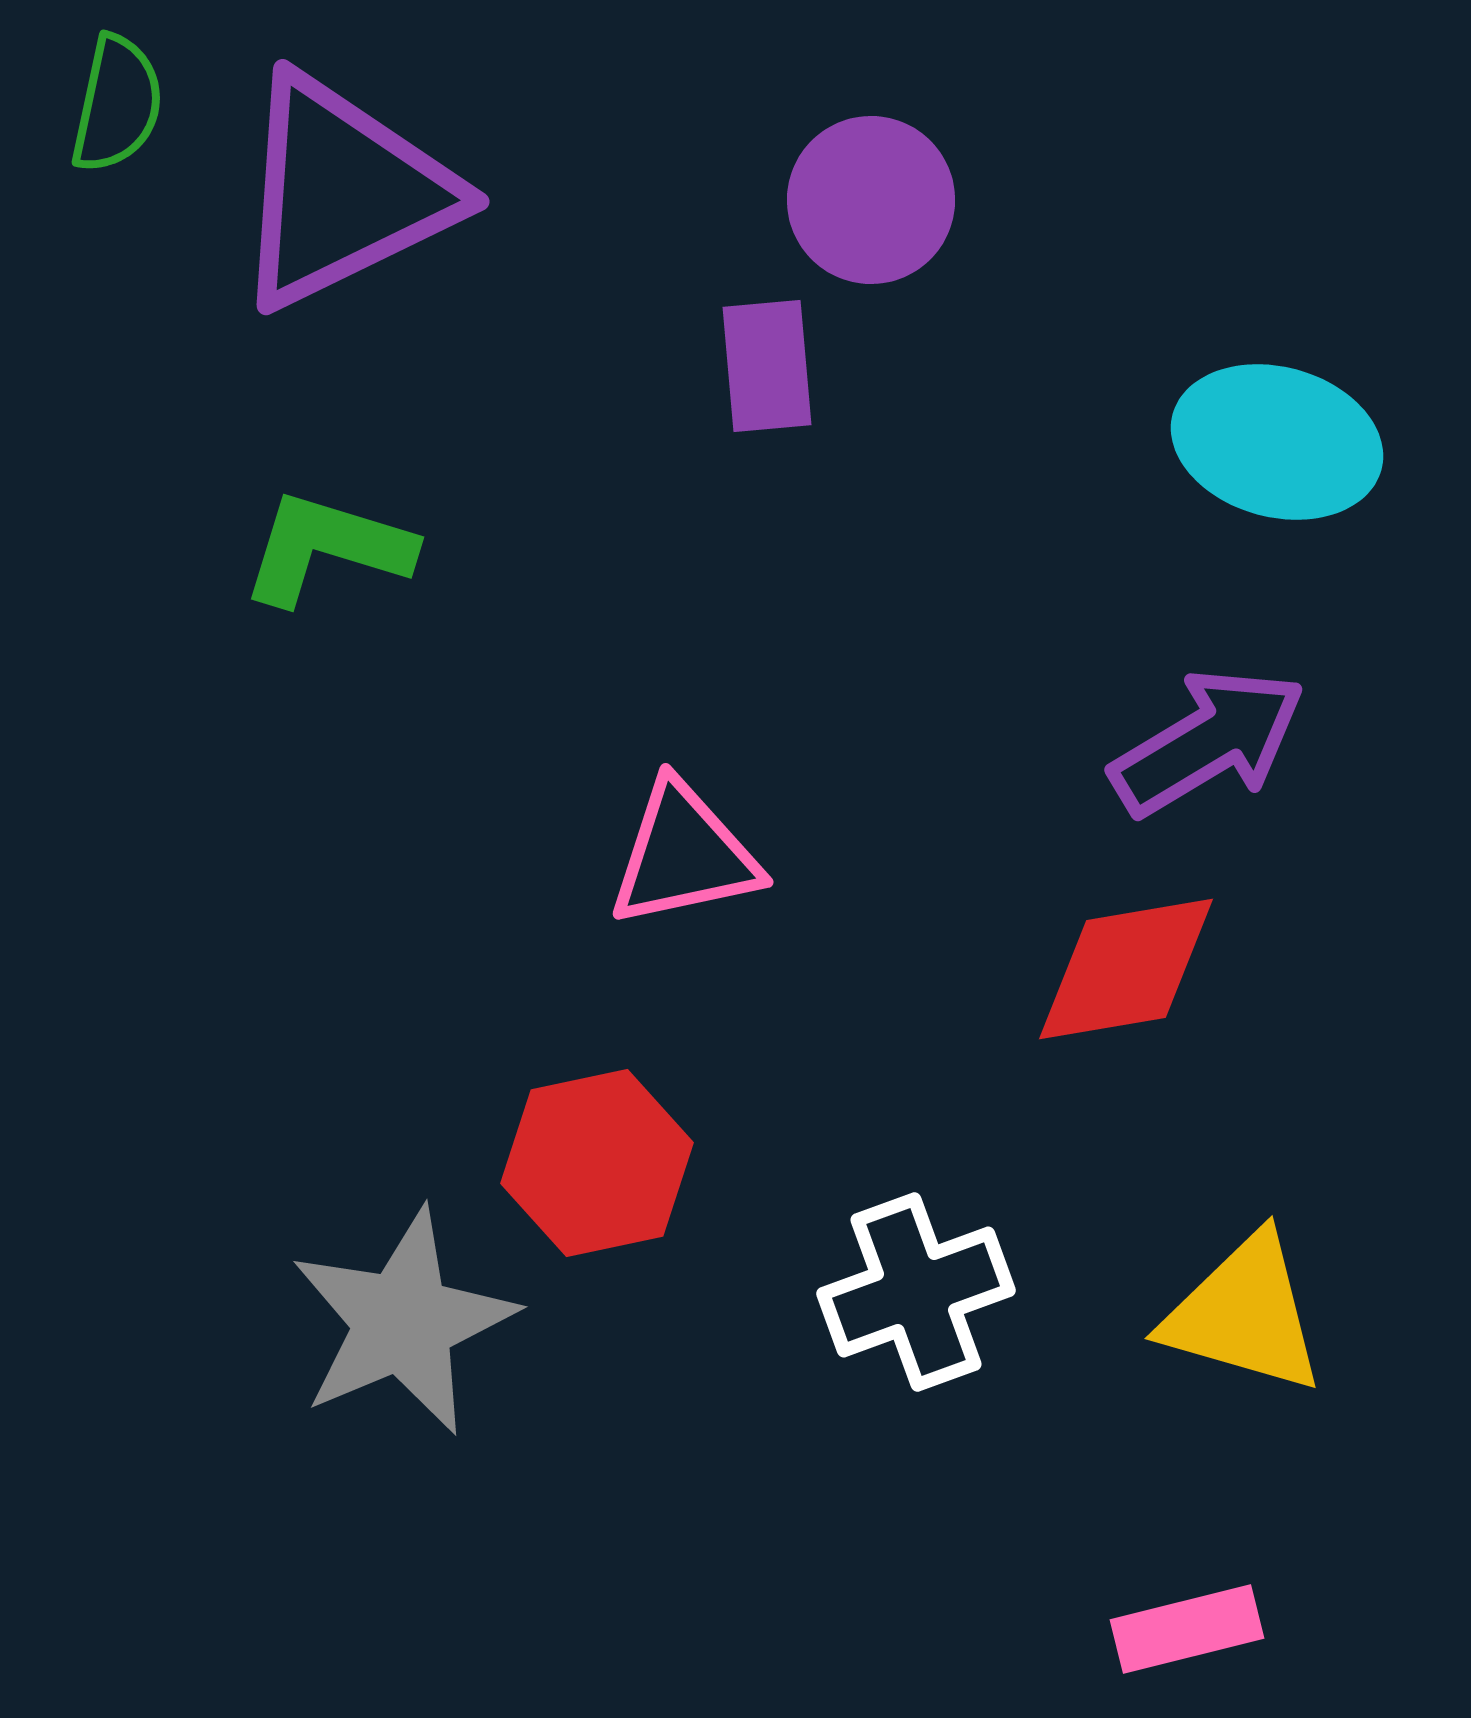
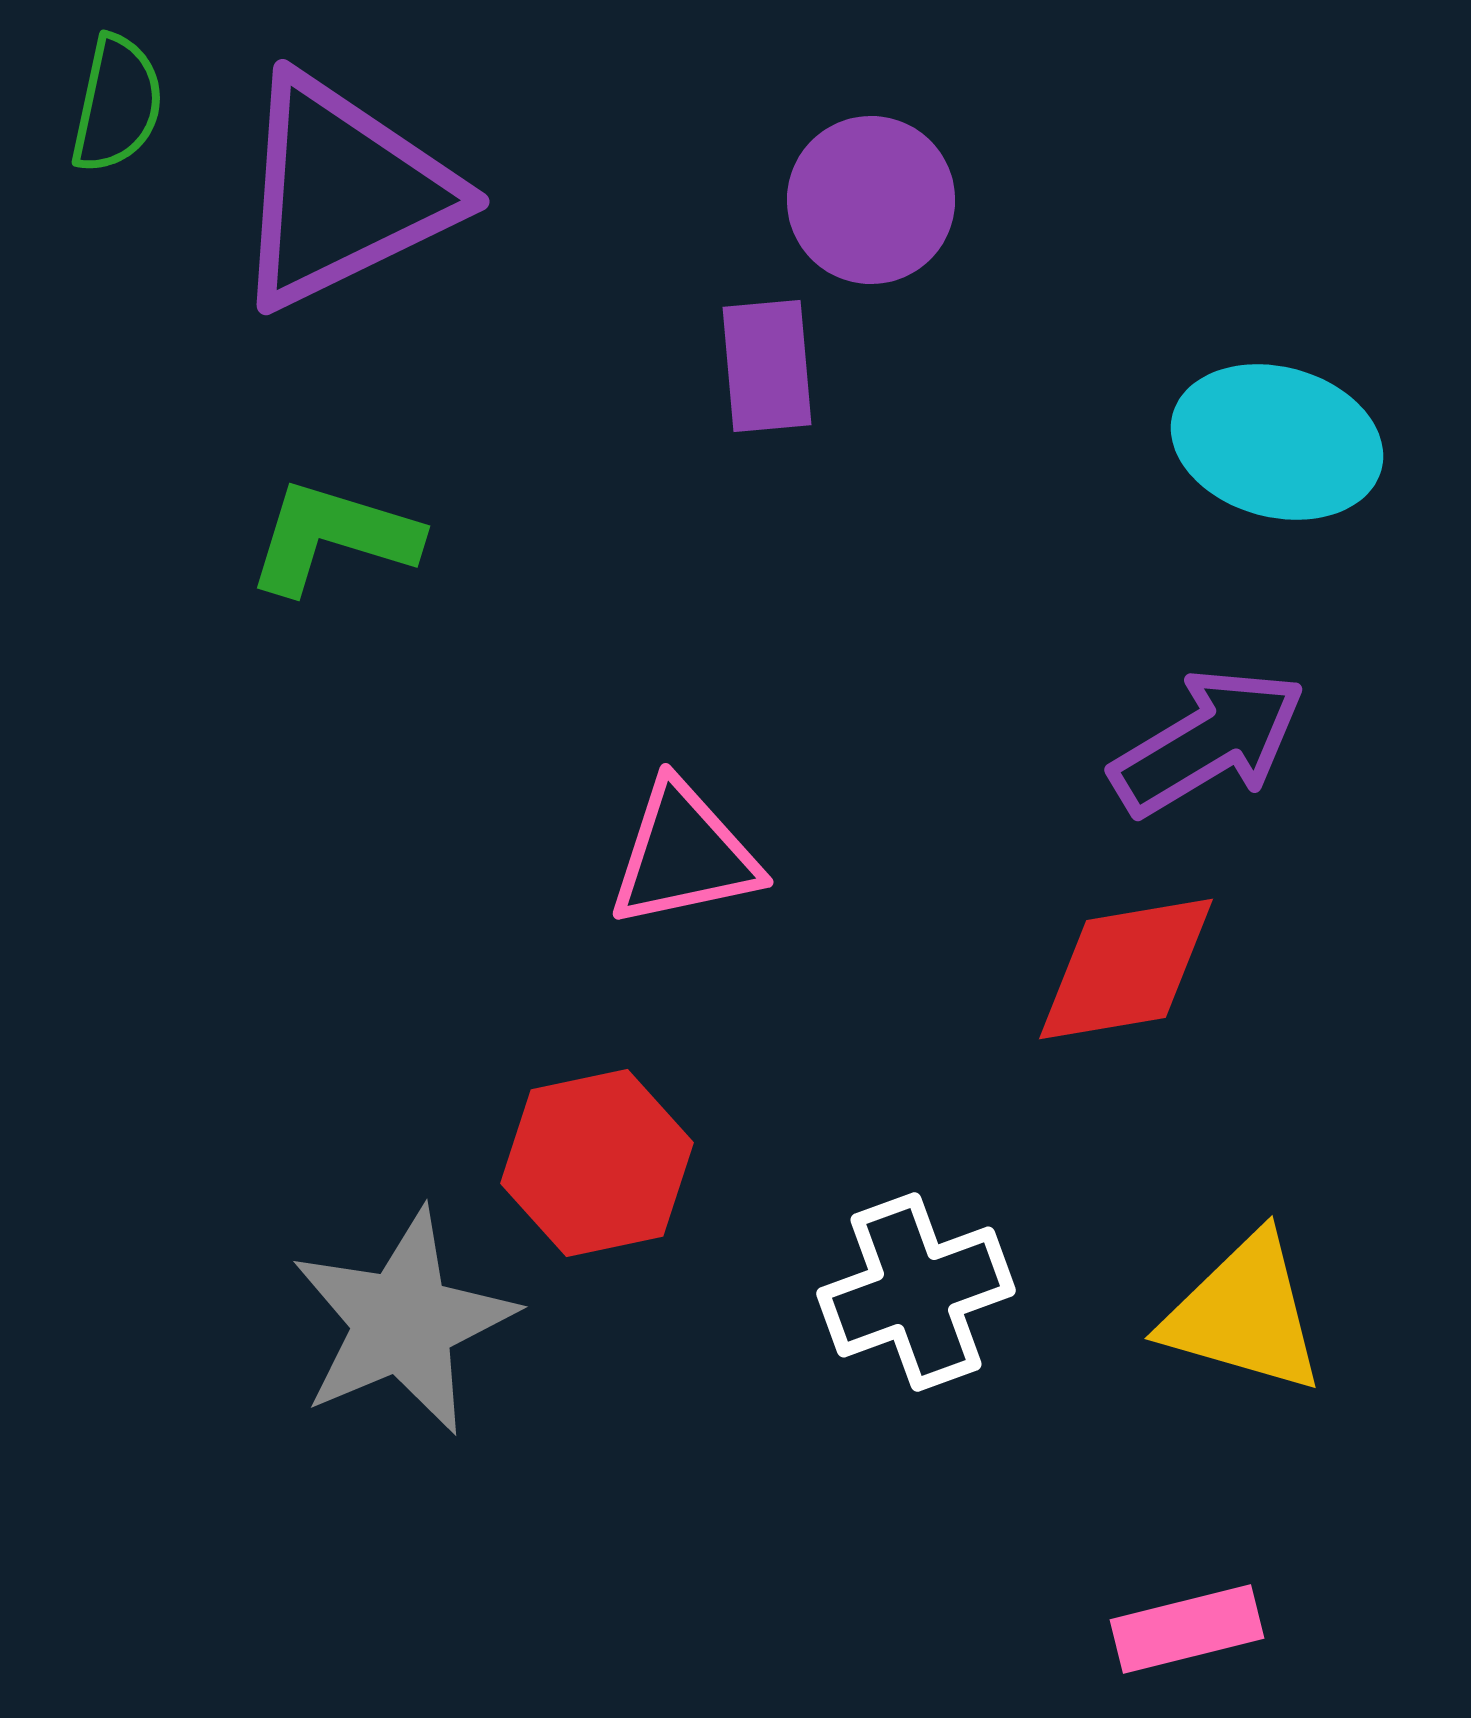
green L-shape: moved 6 px right, 11 px up
